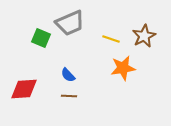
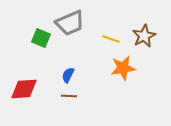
blue semicircle: rotated 70 degrees clockwise
